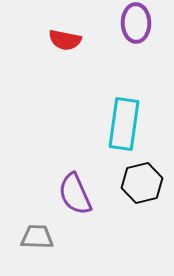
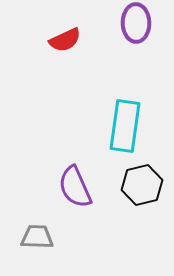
red semicircle: rotated 36 degrees counterclockwise
cyan rectangle: moved 1 px right, 2 px down
black hexagon: moved 2 px down
purple semicircle: moved 7 px up
